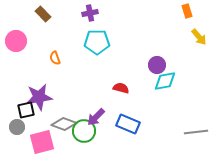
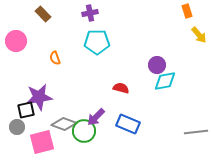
yellow arrow: moved 2 px up
